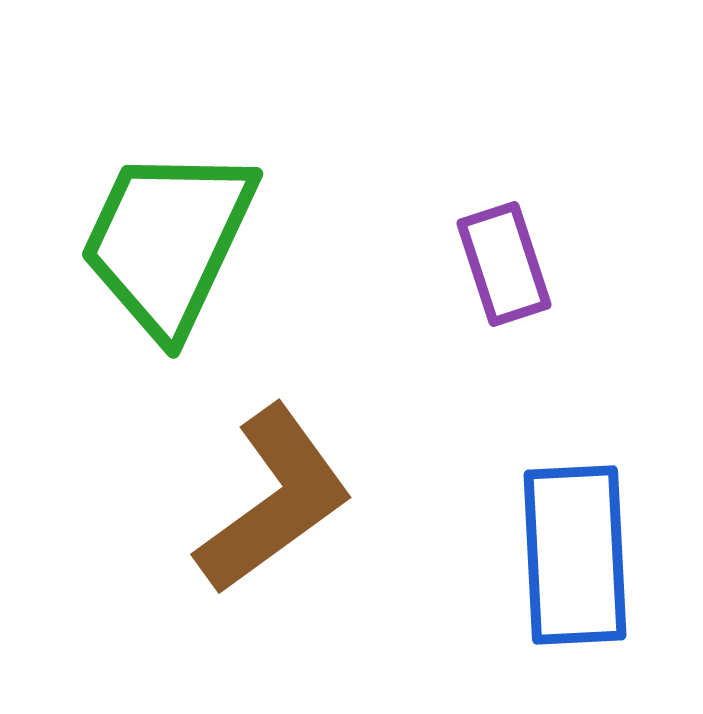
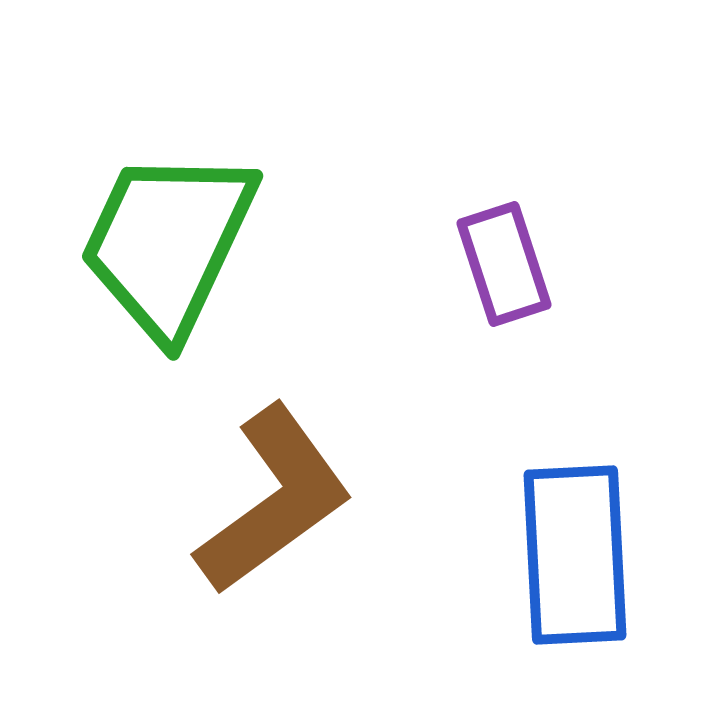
green trapezoid: moved 2 px down
